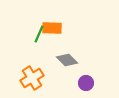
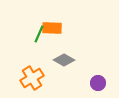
gray diamond: moved 3 px left; rotated 15 degrees counterclockwise
purple circle: moved 12 px right
